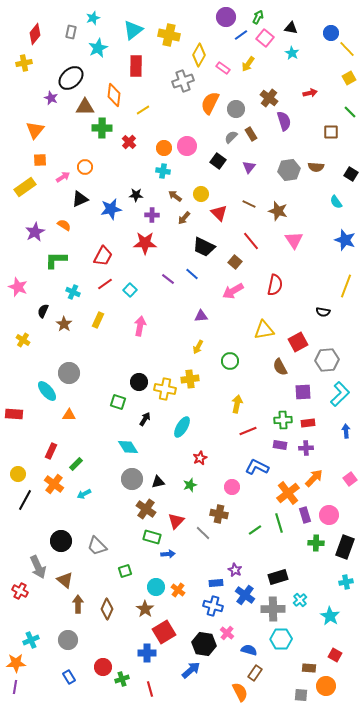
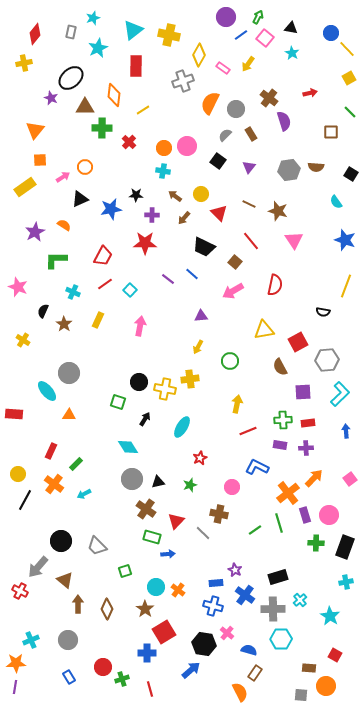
gray semicircle at (231, 137): moved 6 px left, 2 px up
gray arrow at (38, 567): rotated 65 degrees clockwise
